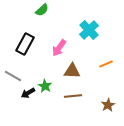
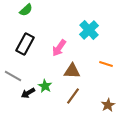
green semicircle: moved 16 px left
orange line: rotated 40 degrees clockwise
brown line: rotated 48 degrees counterclockwise
